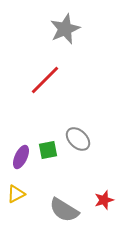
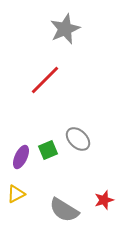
green square: rotated 12 degrees counterclockwise
